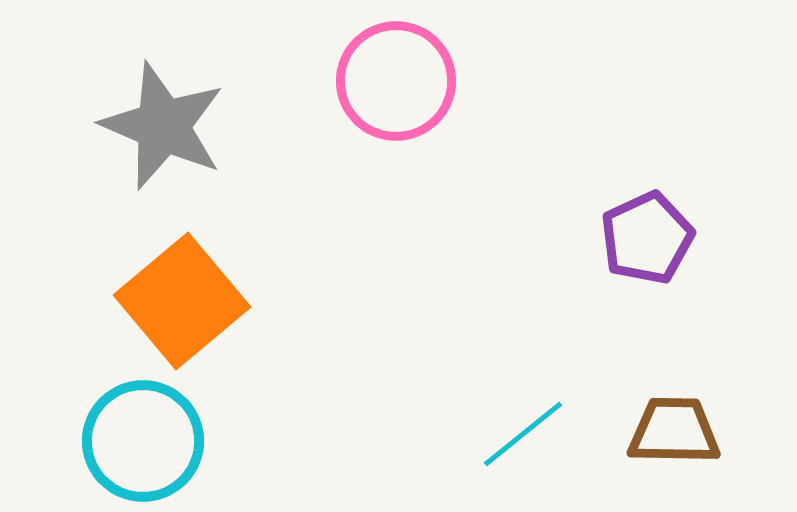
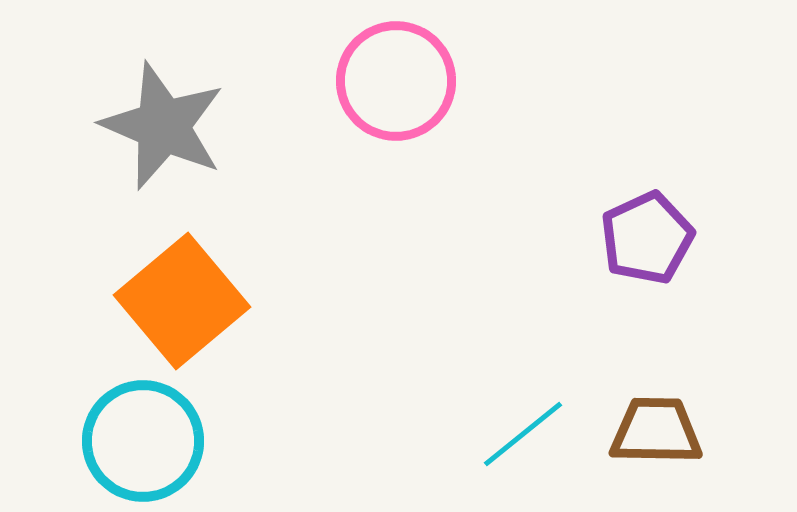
brown trapezoid: moved 18 px left
